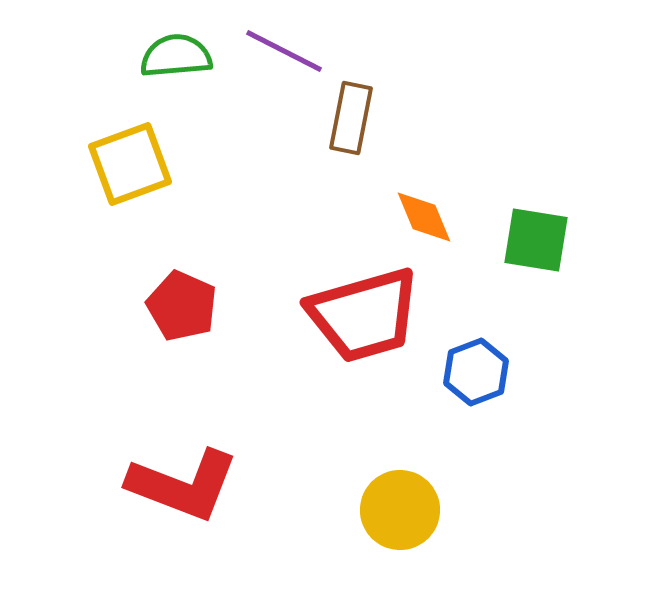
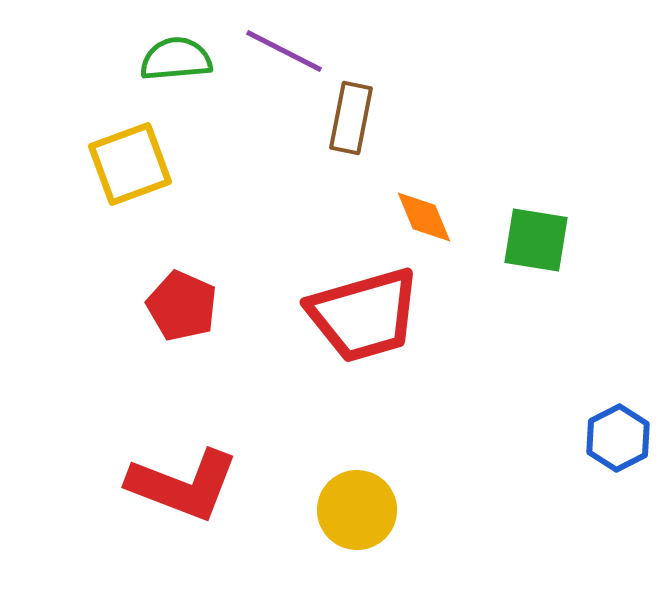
green semicircle: moved 3 px down
blue hexagon: moved 142 px right, 66 px down; rotated 6 degrees counterclockwise
yellow circle: moved 43 px left
